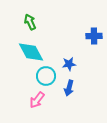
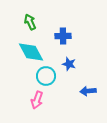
blue cross: moved 31 px left
blue star: rotated 24 degrees clockwise
blue arrow: moved 19 px right, 3 px down; rotated 70 degrees clockwise
pink arrow: rotated 18 degrees counterclockwise
